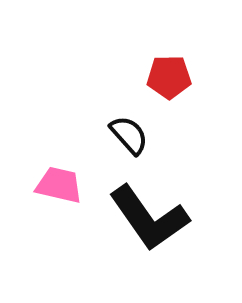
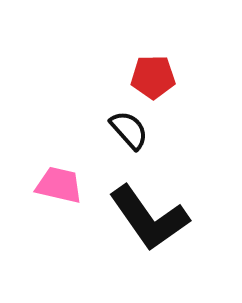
red pentagon: moved 16 px left
black semicircle: moved 5 px up
